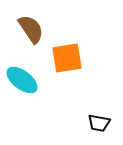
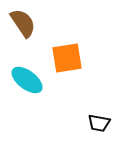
brown semicircle: moved 8 px left, 6 px up
cyan ellipse: moved 5 px right
